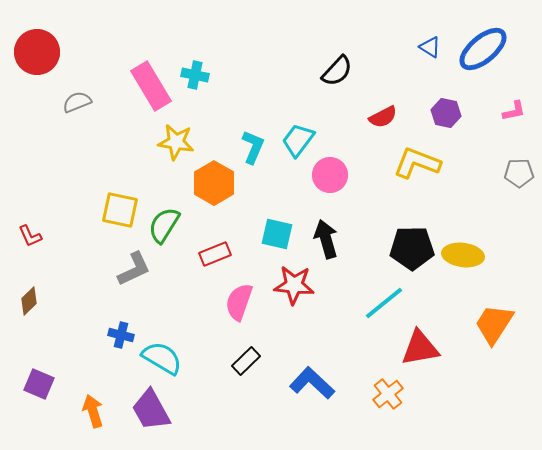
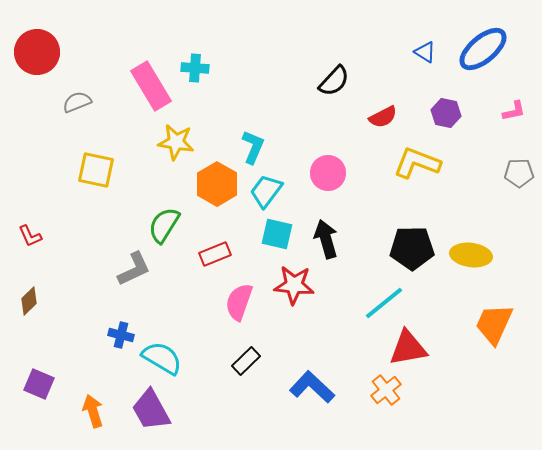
blue triangle: moved 5 px left, 5 px down
black semicircle: moved 3 px left, 10 px down
cyan cross: moved 7 px up; rotated 8 degrees counterclockwise
cyan trapezoid: moved 32 px left, 51 px down
pink circle: moved 2 px left, 2 px up
orange hexagon: moved 3 px right, 1 px down
yellow square: moved 24 px left, 40 px up
yellow ellipse: moved 8 px right
orange trapezoid: rotated 9 degrees counterclockwise
red triangle: moved 12 px left
blue L-shape: moved 4 px down
orange cross: moved 2 px left, 4 px up
